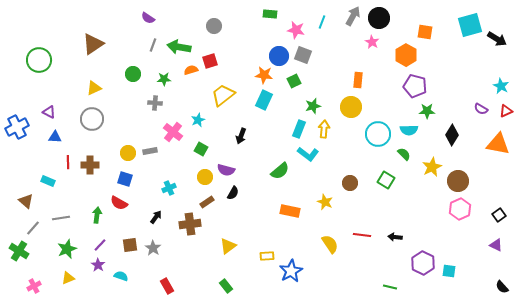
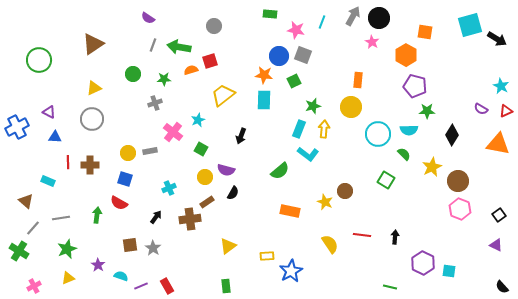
cyan rectangle at (264, 100): rotated 24 degrees counterclockwise
gray cross at (155, 103): rotated 24 degrees counterclockwise
brown circle at (350, 183): moved 5 px left, 8 px down
pink hexagon at (460, 209): rotated 15 degrees counterclockwise
brown cross at (190, 224): moved 5 px up
black arrow at (395, 237): rotated 88 degrees clockwise
purple line at (100, 245): moved 41 px right, 41 px down; rotated 24 degrees clockwise
green rectangle at (226, 286): rotated 32 degrees clockwise
